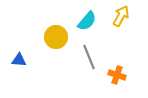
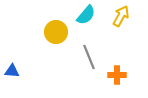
cyan semicircle: moved 1 px left, 6 px up
yellow circle: moved 5 px up
blue triangle: moved 7 px left, 11 px down
orange cross: rotated 18 degrees counterclockwise
